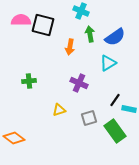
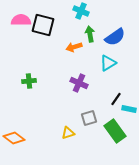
orange arrow: moved 4 px right; rotated 63 degrees clockwise
black line: moved 1 px right, 1 px up
yellow triangle: moved 9 px right, 23 px down
